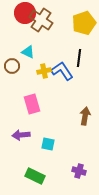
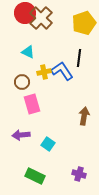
brown cross: moved 2 px up; rotated 10 degrees clockwise
brown circle: moved 10 px right, 16 px down
yellow cross: moved 1 px down
brown arrow: moved 1 px left
cyan square: rotated 24 degrees clockwise
purple cross: moved 3 px down
